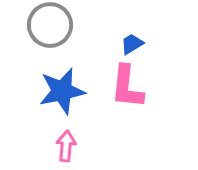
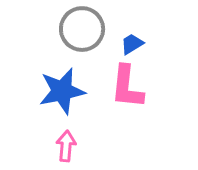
gray circle: moved 32 px right, 4 px down
